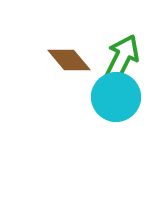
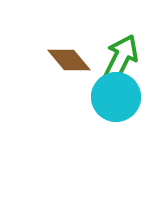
green arrow: moved 1 px left
